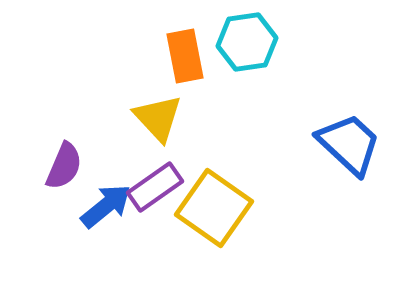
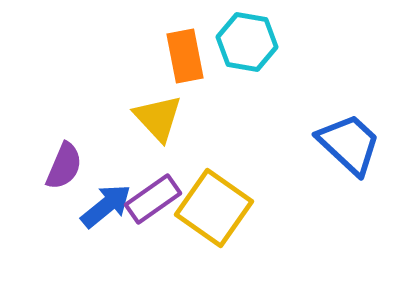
cyan hexagon: rotated 18 degrees clockwise
purple rectangle: moved 2 px left, 12 px down
